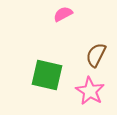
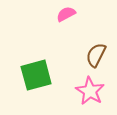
pink semicircle: moved 3 px right
green square: moved 11 px left; rotated 28 degrees counterclockwise
